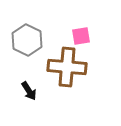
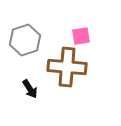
gray hexagon: moved 2 px left; rotated 16 degrees clockwise
black arrow: moved 1 px right, 2 px up
